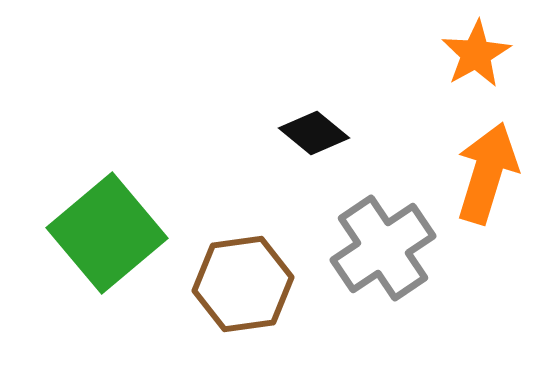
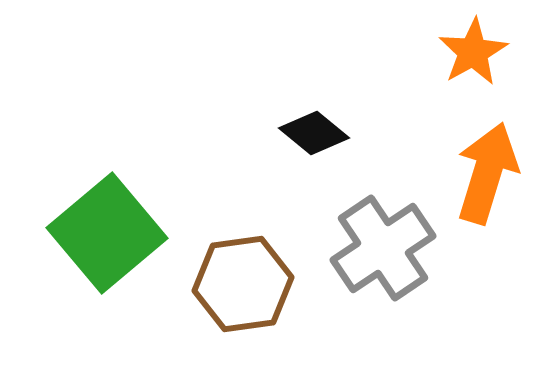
orange star: moved 3 px left, 2 px up
